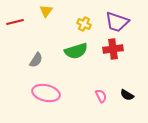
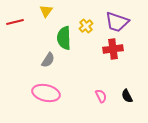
yellow cross: moved 2 px right, 2 px down; rotated 24 degrees clockwise
green semicircle: moved 12 px left, 13 px up; rotated 105 degrees clockwise
gray semicircle: moved 12 px right
black semicircle: moved 1 px down; rotated 32 degrees clockwise
